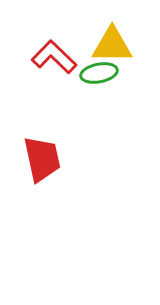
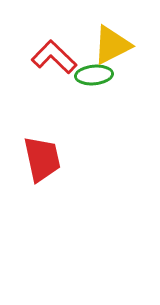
yellow triangle: rotated 27 degrees counterclockwise
green ellipse: moved 5 px left, 2 px down; rotated 6 degrees clockwise
